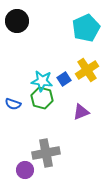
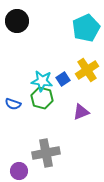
blue square: moved 1 px left
purple circle: moved 6 px left, 1 px down
